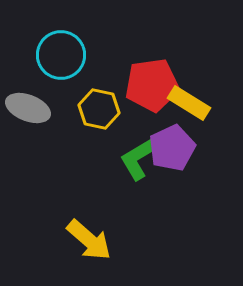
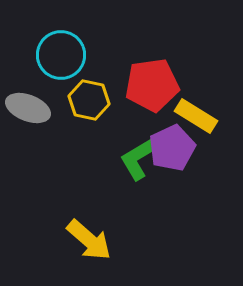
yellow rectangle: moved 7 px right, 13 px down
yellow hexagon: moved 10 px left, 9 px up
